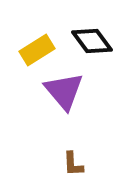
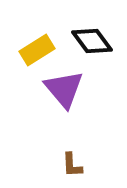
purple triangle: moved 2 px up
brown L-shape: moved 1 px left, 1 px down
